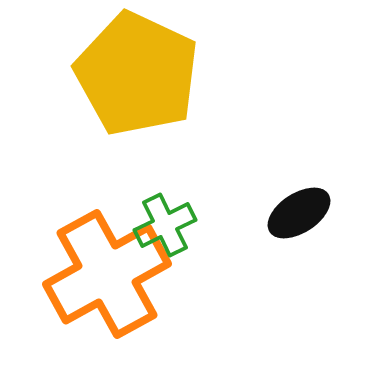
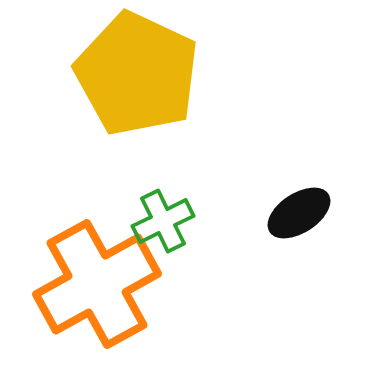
green cross: moved 2 px left, 4 px up
orange cross: moved 10 px left, 10 px down
